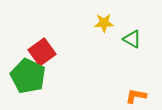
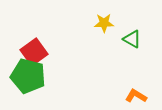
red square: moved 8 px left
green pentagon: rotated 12 degrees counterclockwise
orange L-shape: rotated 20 degrees clockwise
